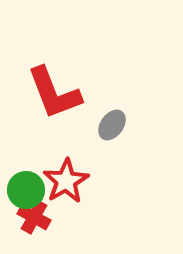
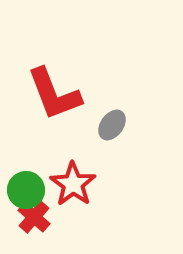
red L-shape: moved 1 px down
red star: moved 7 px right, 3 px down; rotated 6 degrees counterclockwise
red cross: rotated 12 degrees clockwise
